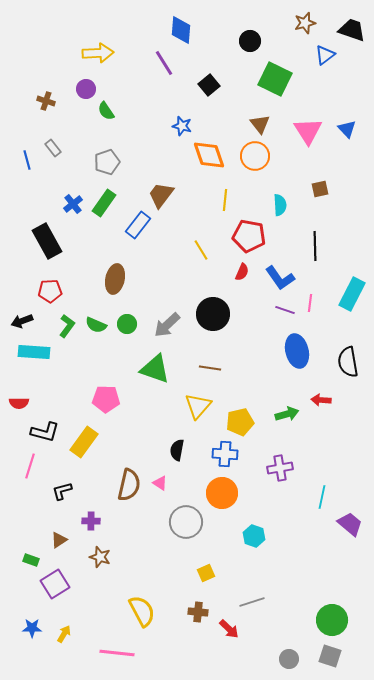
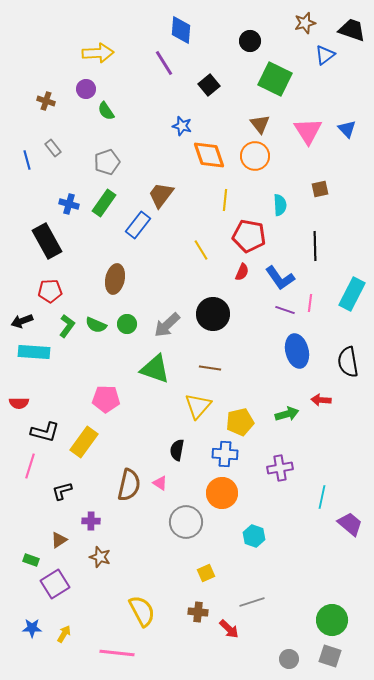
blue cross at (73, 204): moved 4 px left; rotated 36 degrees counterclockwise
